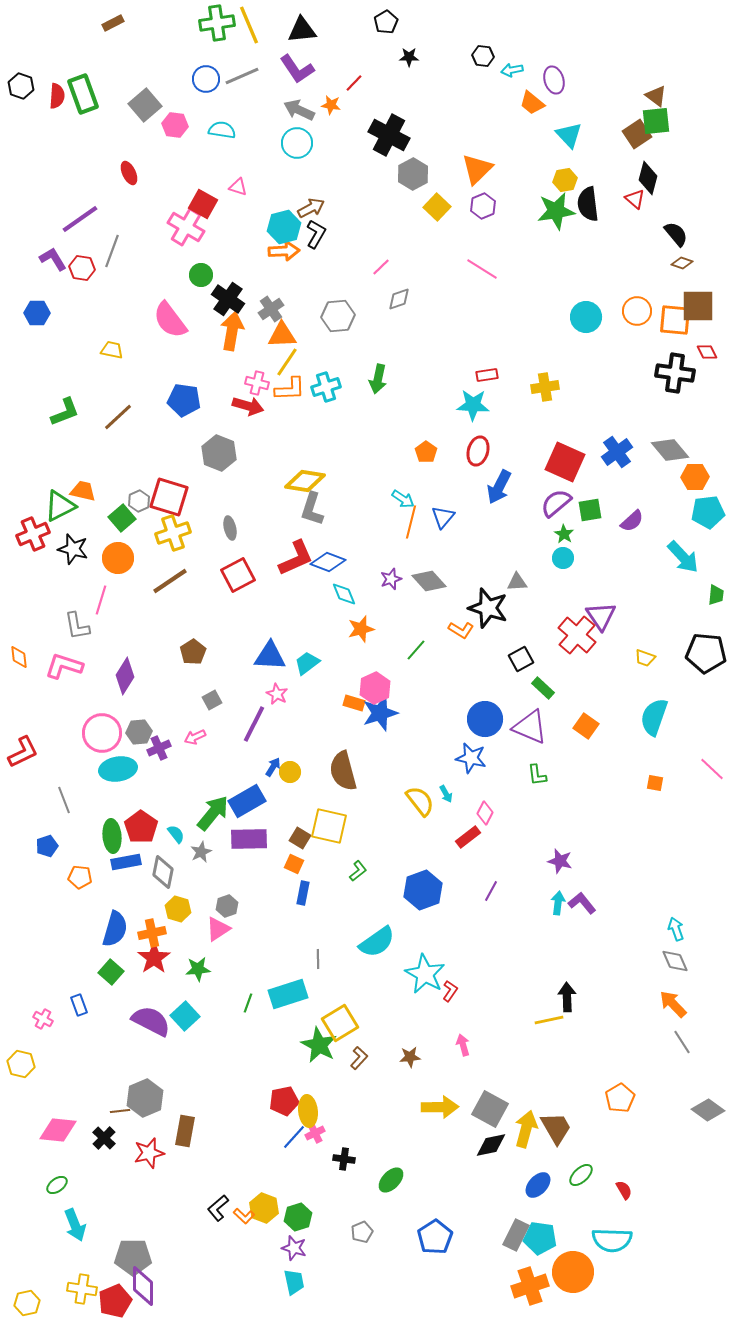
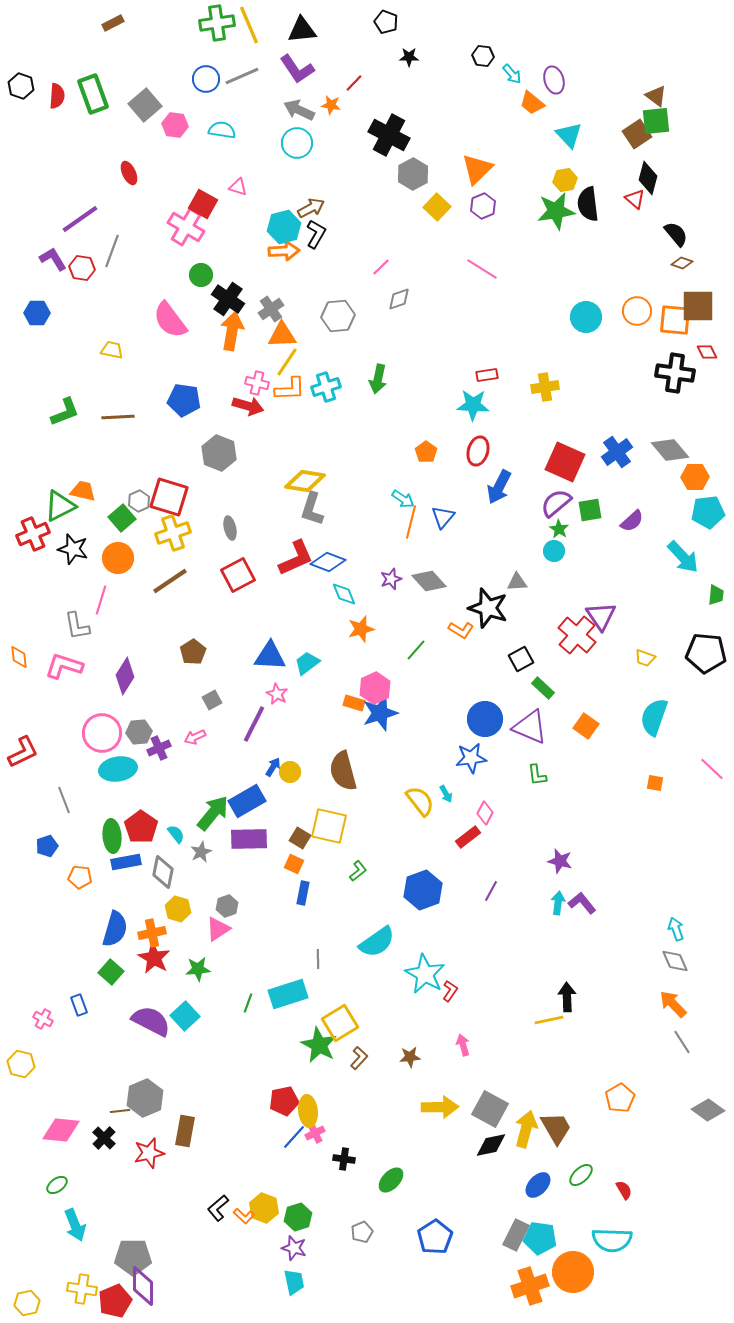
black pentagon at (386, 22): rotated 20 degrees counterclockwise
cyan arrow at (512, 70): moved 4 px down; rotated 120 degrees counterclockwise
green rectangle at (83, 94): moved 10 px right
brown line at (118, 417): rotated 40 degrees clockwise
green star at (564, 534): moved 5 px left, 5 px up
cyan circle at (563, 558): moved 9 px left, 7 px up
blue star at (471, 758): rotated 20 degrees counterclockwise
red star at (154, 958): rotated 8 degrees counterclockwise
pink diamond at (58, 1130): moved 3 px right
